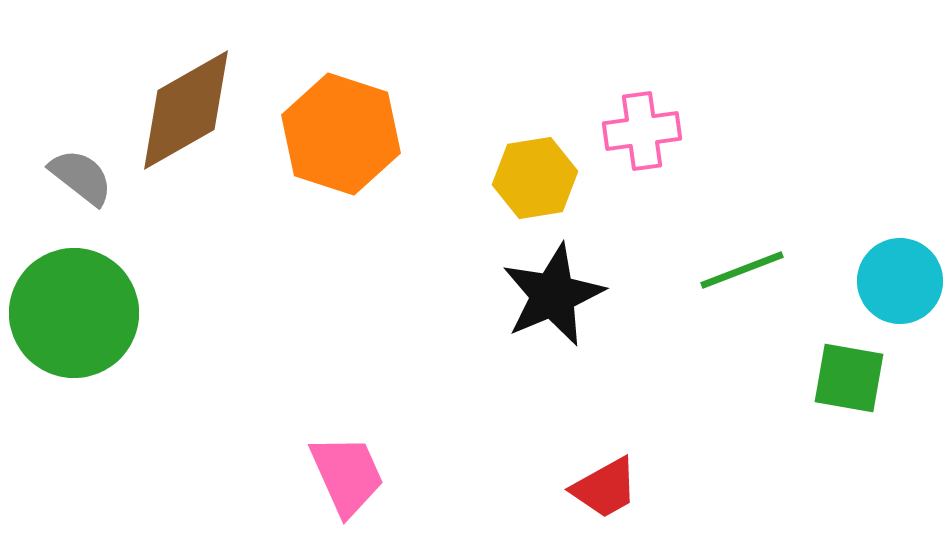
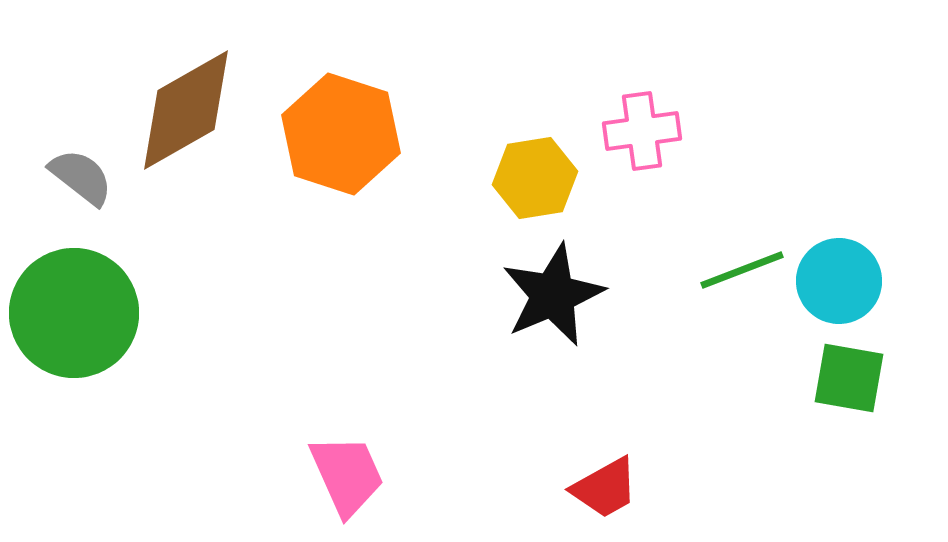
cyan circle: moved 61 px left
